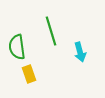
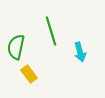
green semicircle: moved 1 px left; rotated 20 degrees clockwise
yellow rectangle: rotated 18 degrees counterclockwise
